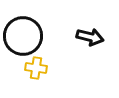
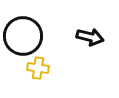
yellow cross: moved 2 px right
